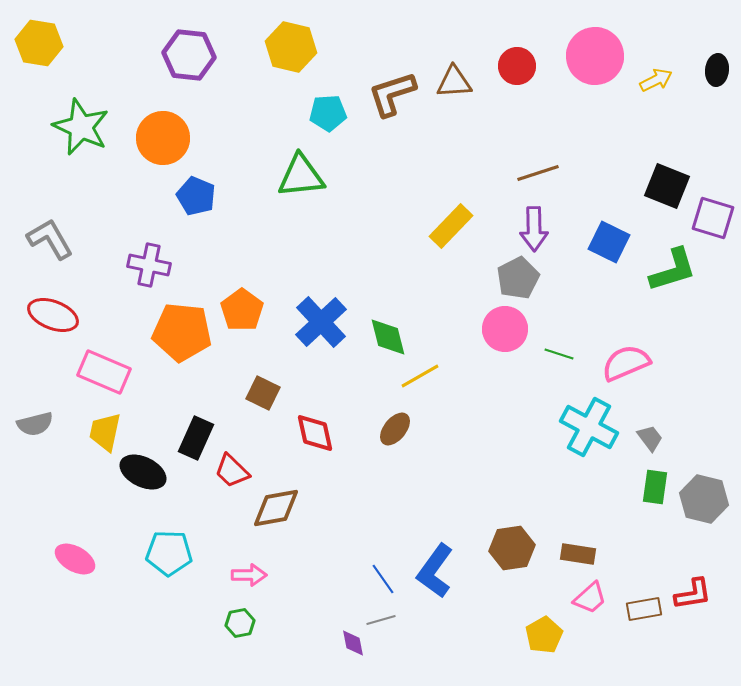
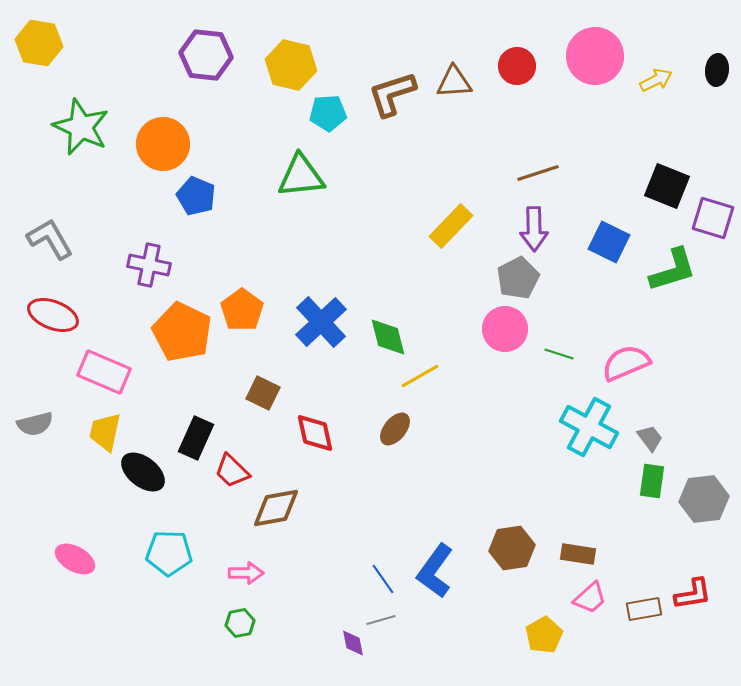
yellow hexagon at (291, 47): moved 18 px down
purple hexagon at (189, 55): moved 17 px right
orange circle at (163, 138): moved 6 px down
orange pentagon at (182, 332): rotated 20 degrees clockwise
black ellipse at (143, 472): rotated 12 degrees clockwise
green rectangle at (655, 487): moved 3 px left, 6 px up
gray hexagon at (704, 499): rotated 21 degrees counterclockwise
pink arrow at (249, 575): moved 3 px left, 2 px up
